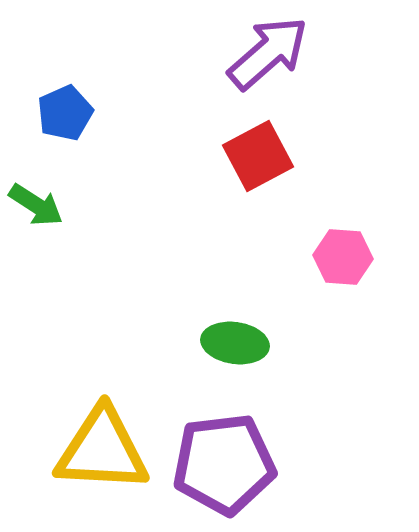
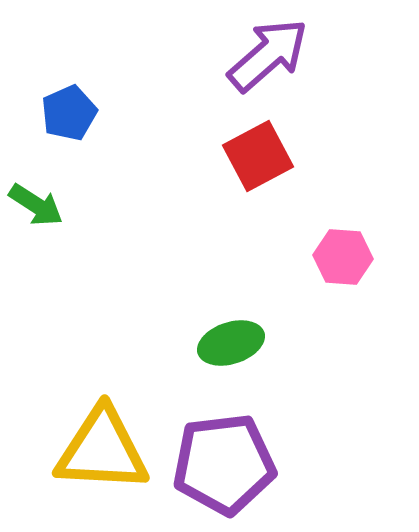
purple arrow: moved 2 px down
blue pentagon: moved 4 px right
green ellipse: moved 4 px left; rotated 26 degrees counterclockwise
